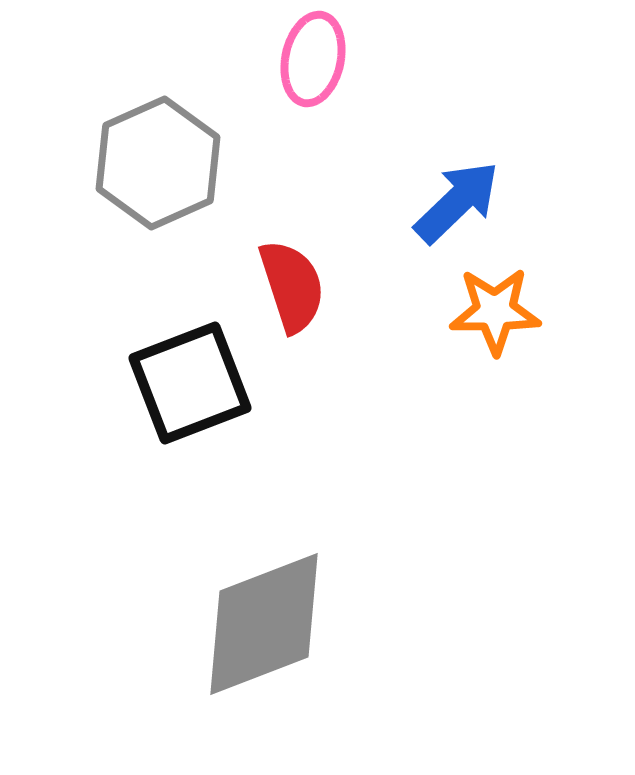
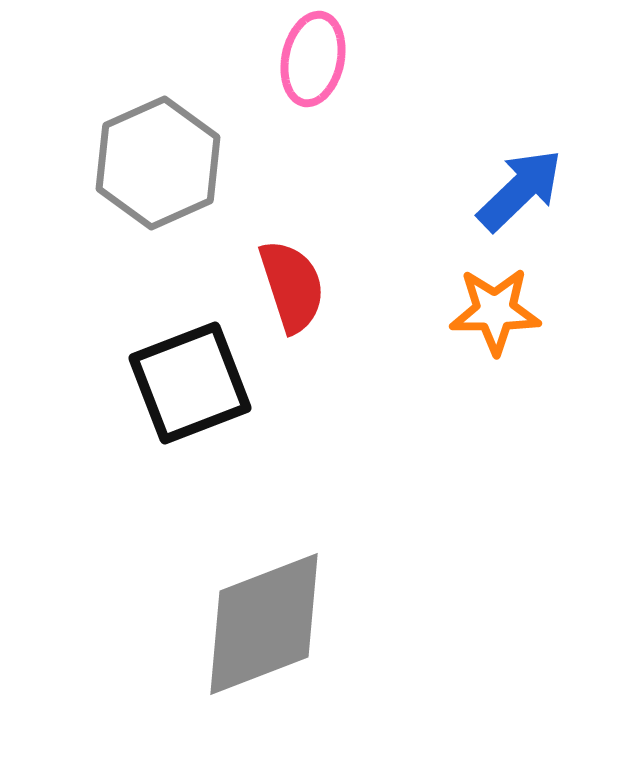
blue arrow: moved 63 px right, 12 px up
